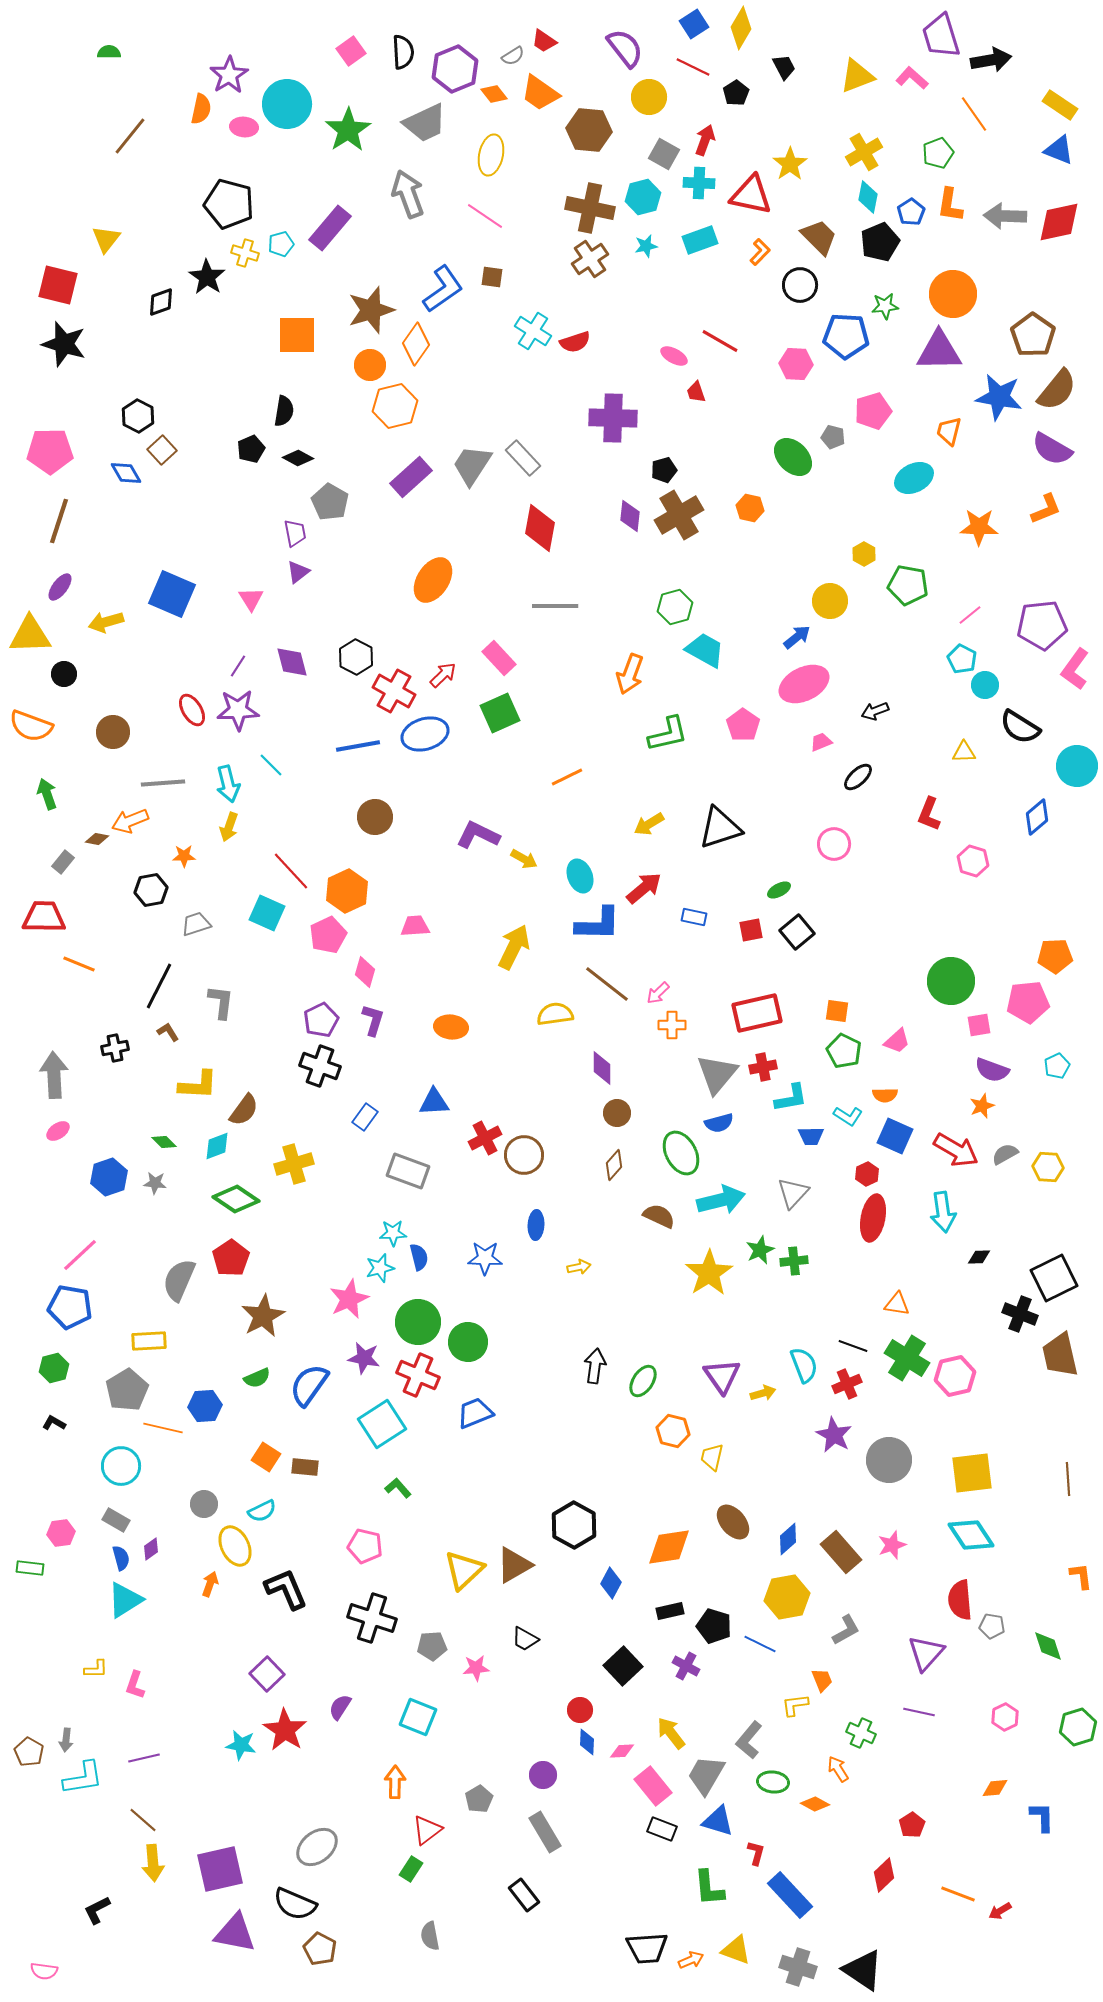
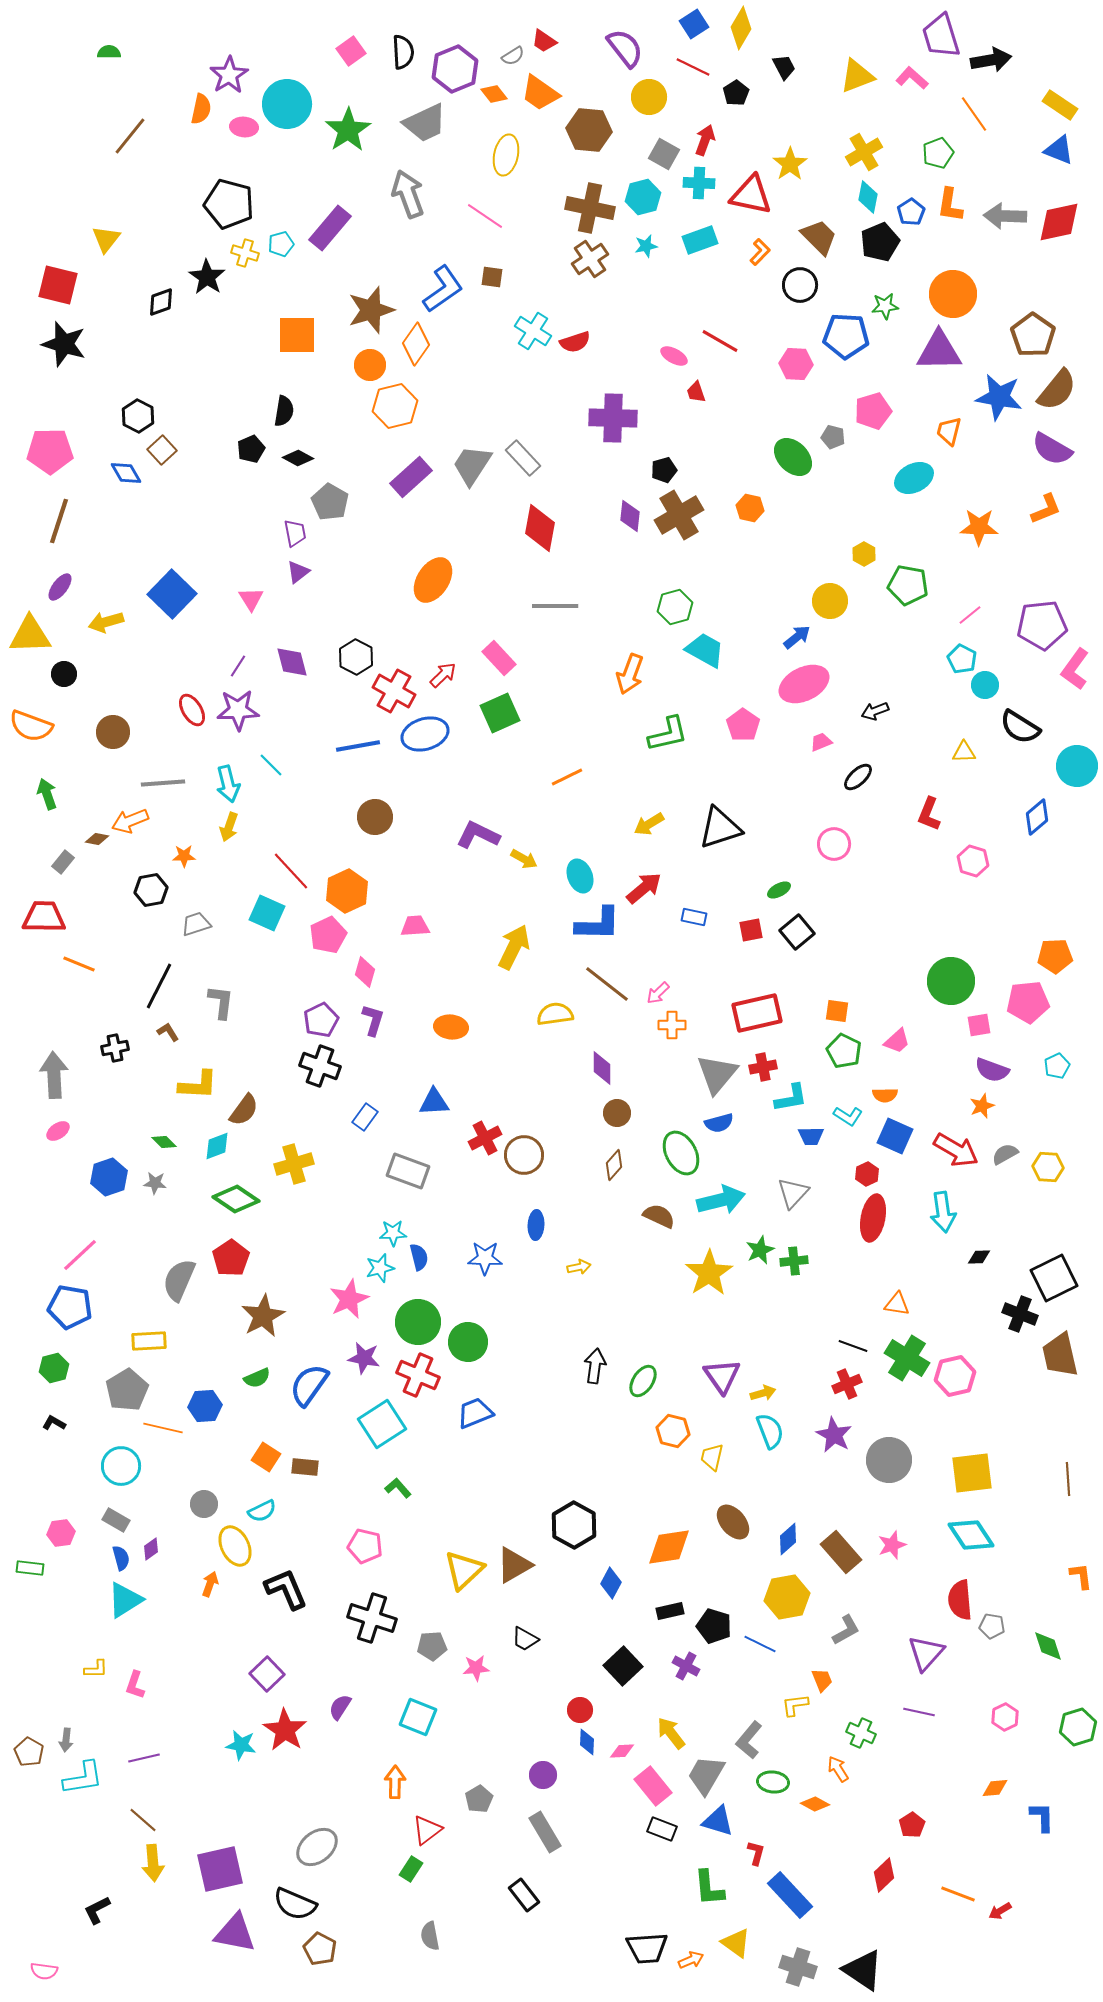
yellow ellipse at (491, 155): moved 15 px right
blue square at (172, 594): rotated 21 degrees clockwise
cyan semicircle at (804, 1365): moved 34 px left, 66 px down
yellow triangle at (736, 1950): moved 7 px up; rotated 16 degrees clockwise
